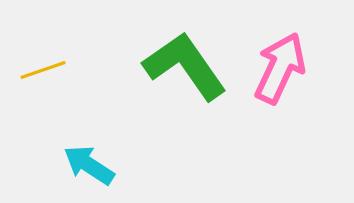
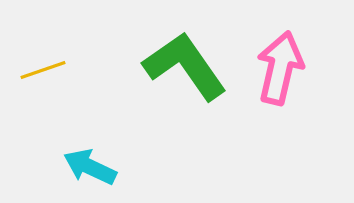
pink arrow: rotated 12 degrees counterclockwise
cyan arrow: moved 1 px right, 2 px down; rotated 8 degrees counterclockwise
